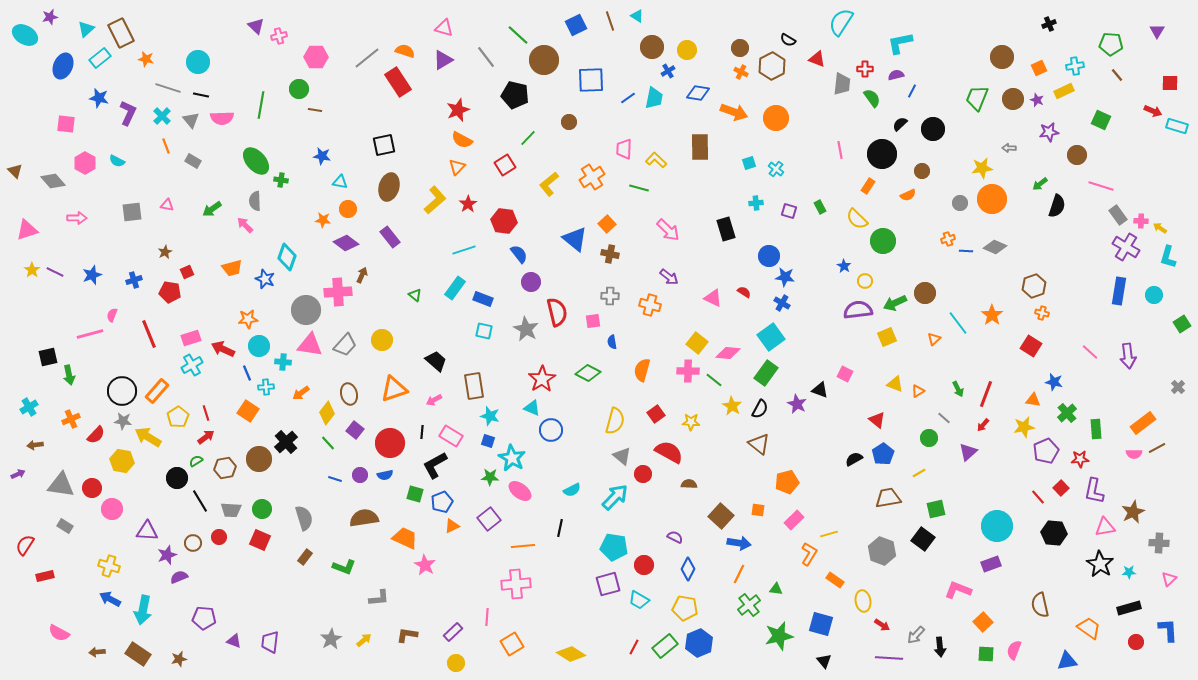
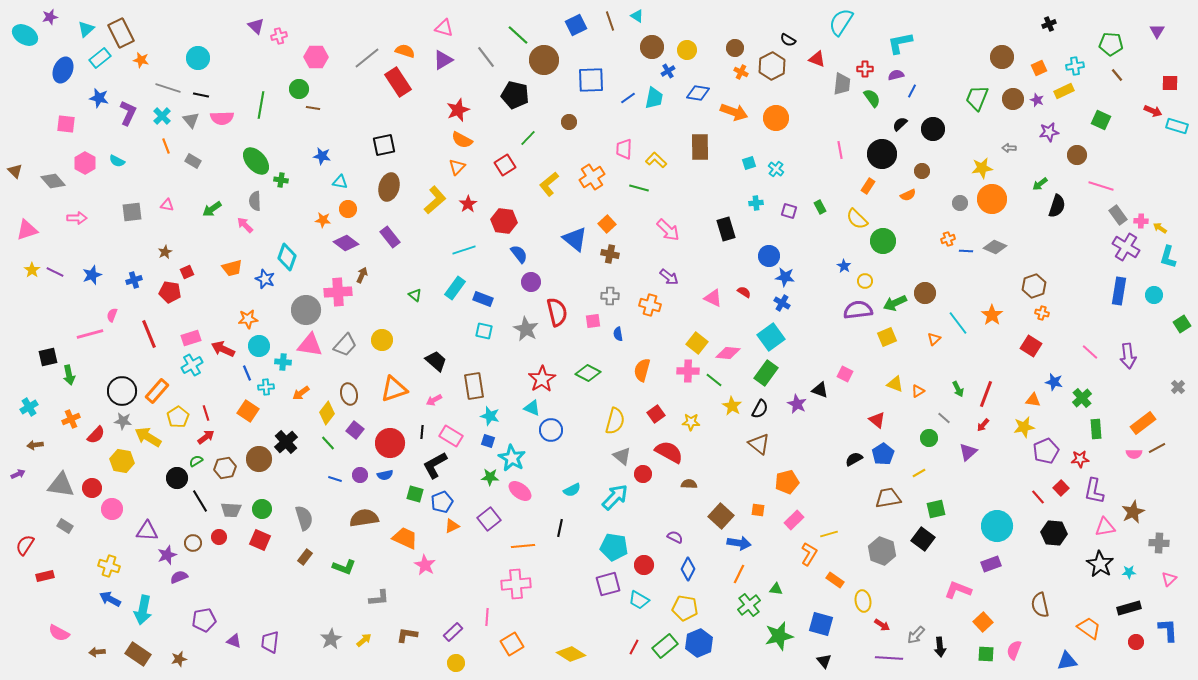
brown circle at (740, 48): moved 5 px left
orange star at (146, 59): moved 5 px left, 1 px down
cyan circle at (198, 62): moved 4 px up
blue ellipse at (63, 66): moved 4 px down
brown line at (315, 110): moved 2 px left, 2 px up
blue semicircle at (612, 342): moved 6 px right, 8 px up
green cross at (1067, 413): moved 15 px right, 15 px up
purple pentagon at (204, 618): moved 2 px down; rotated 15 degrees counterclockwise
